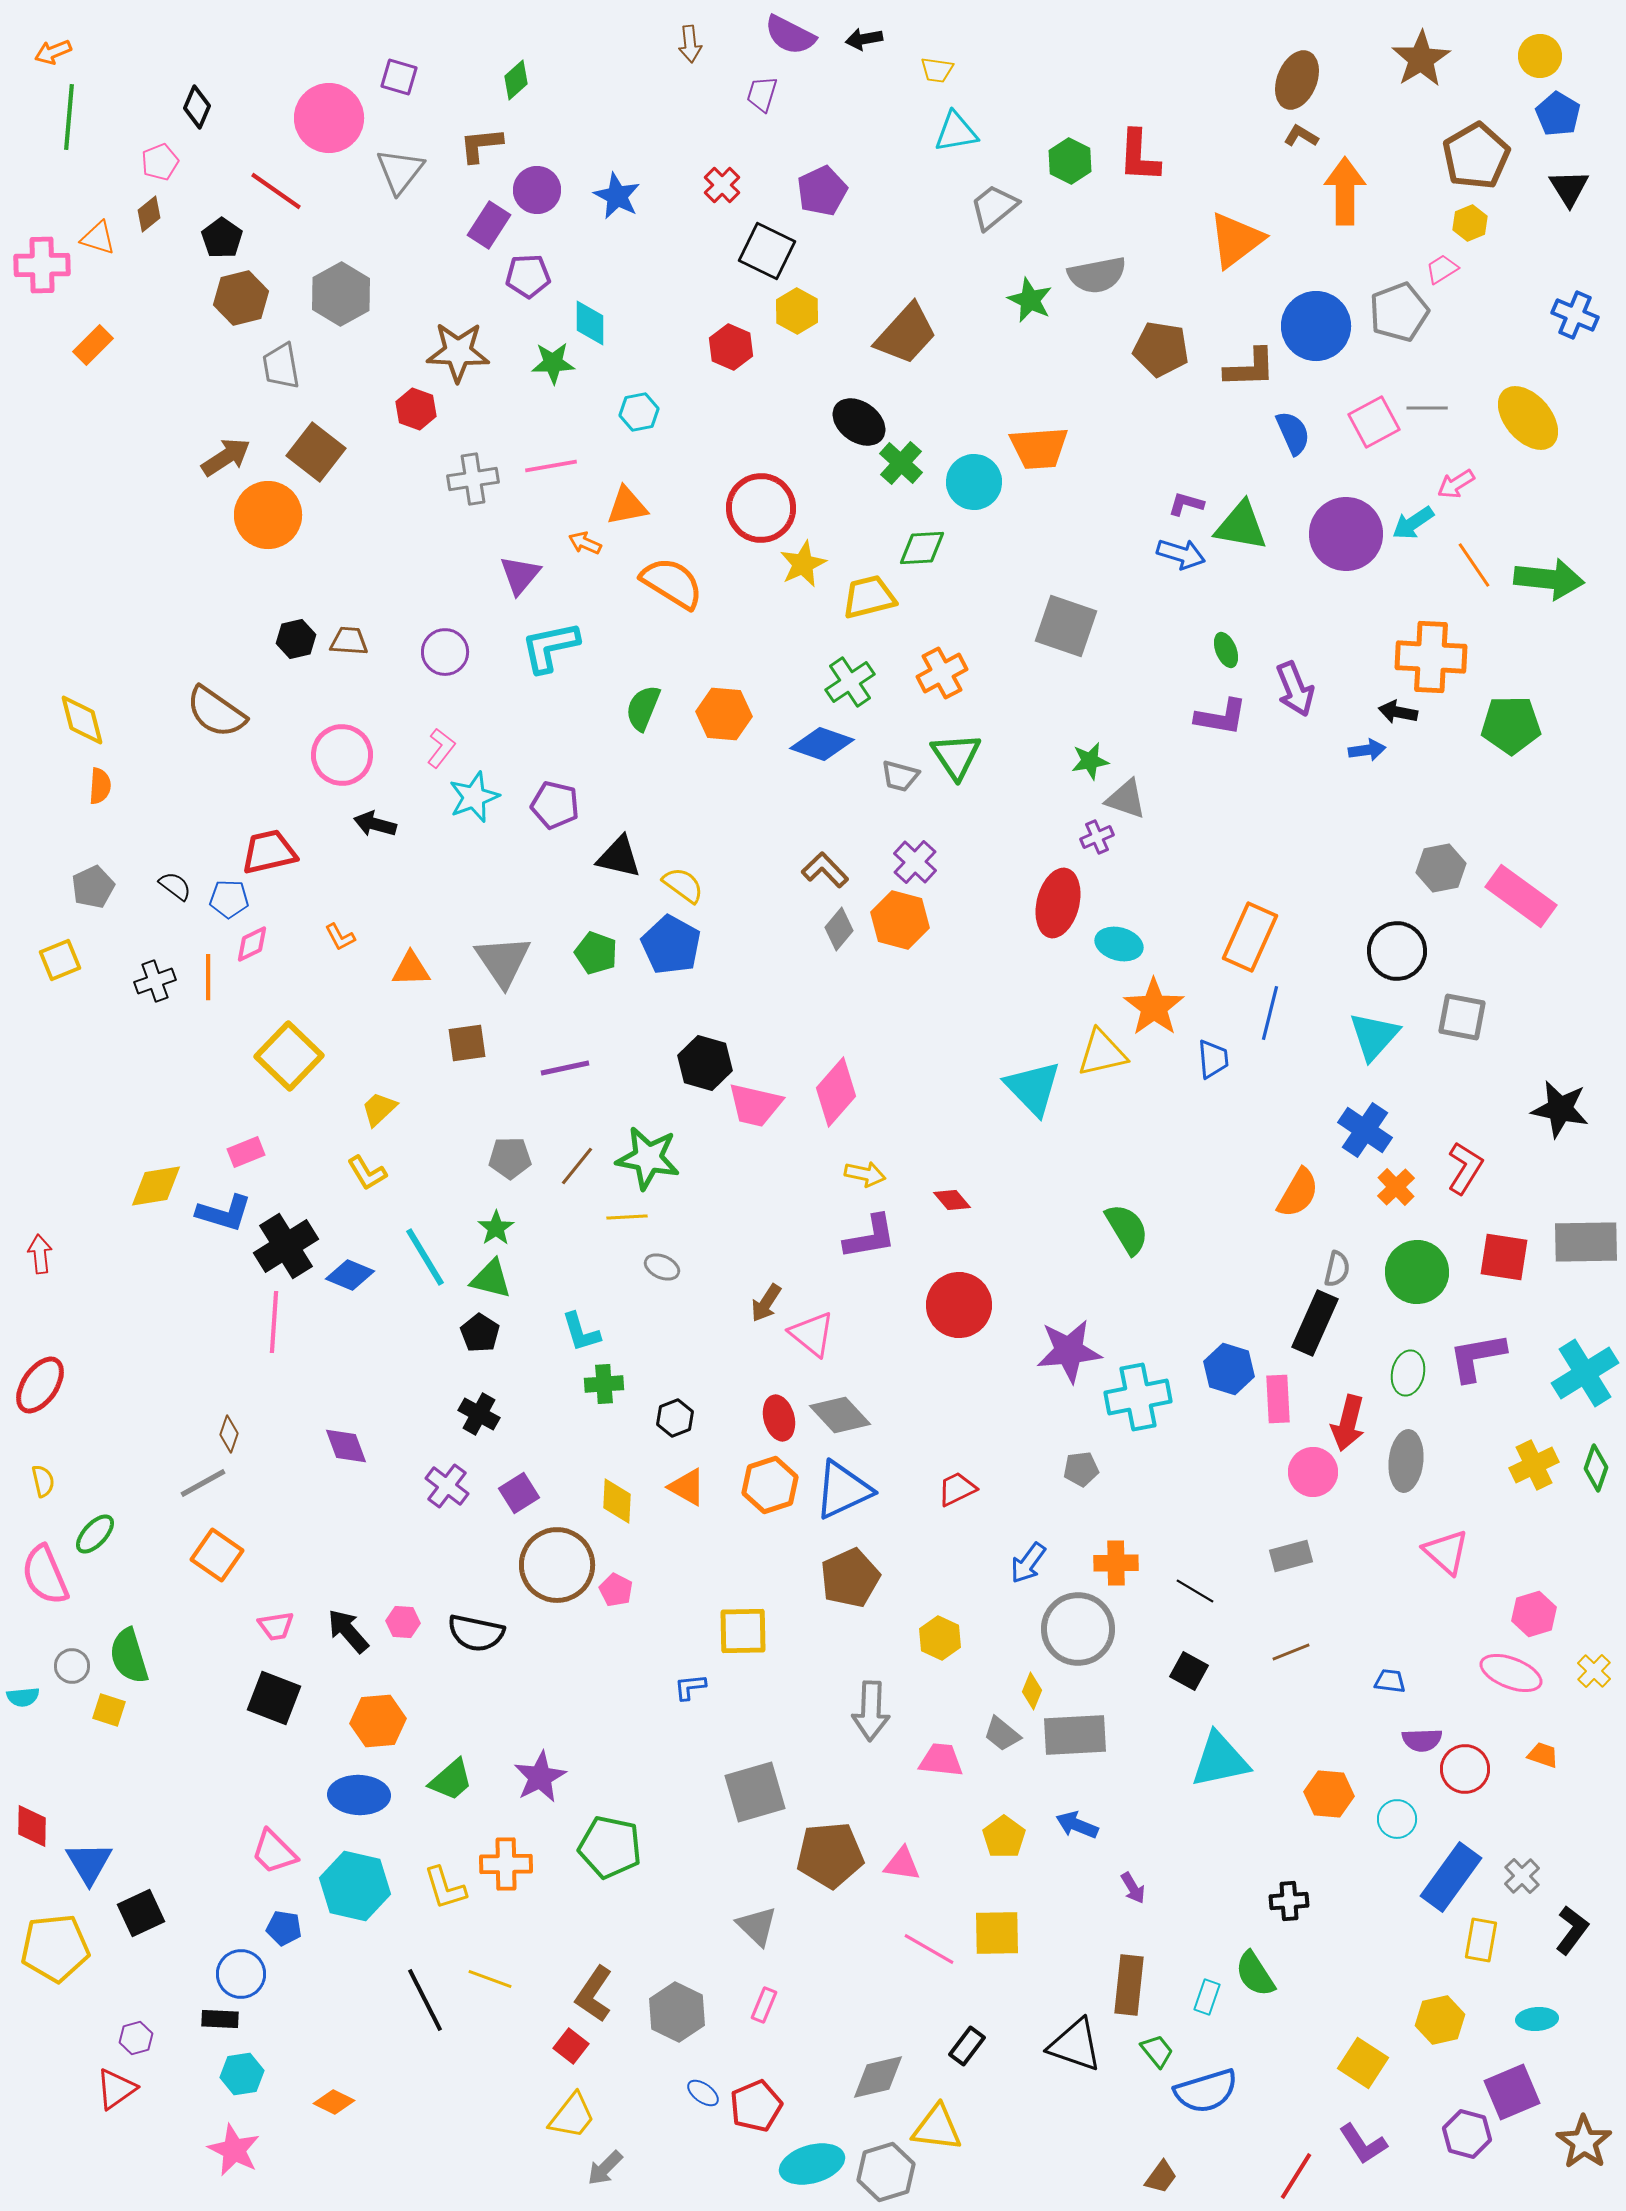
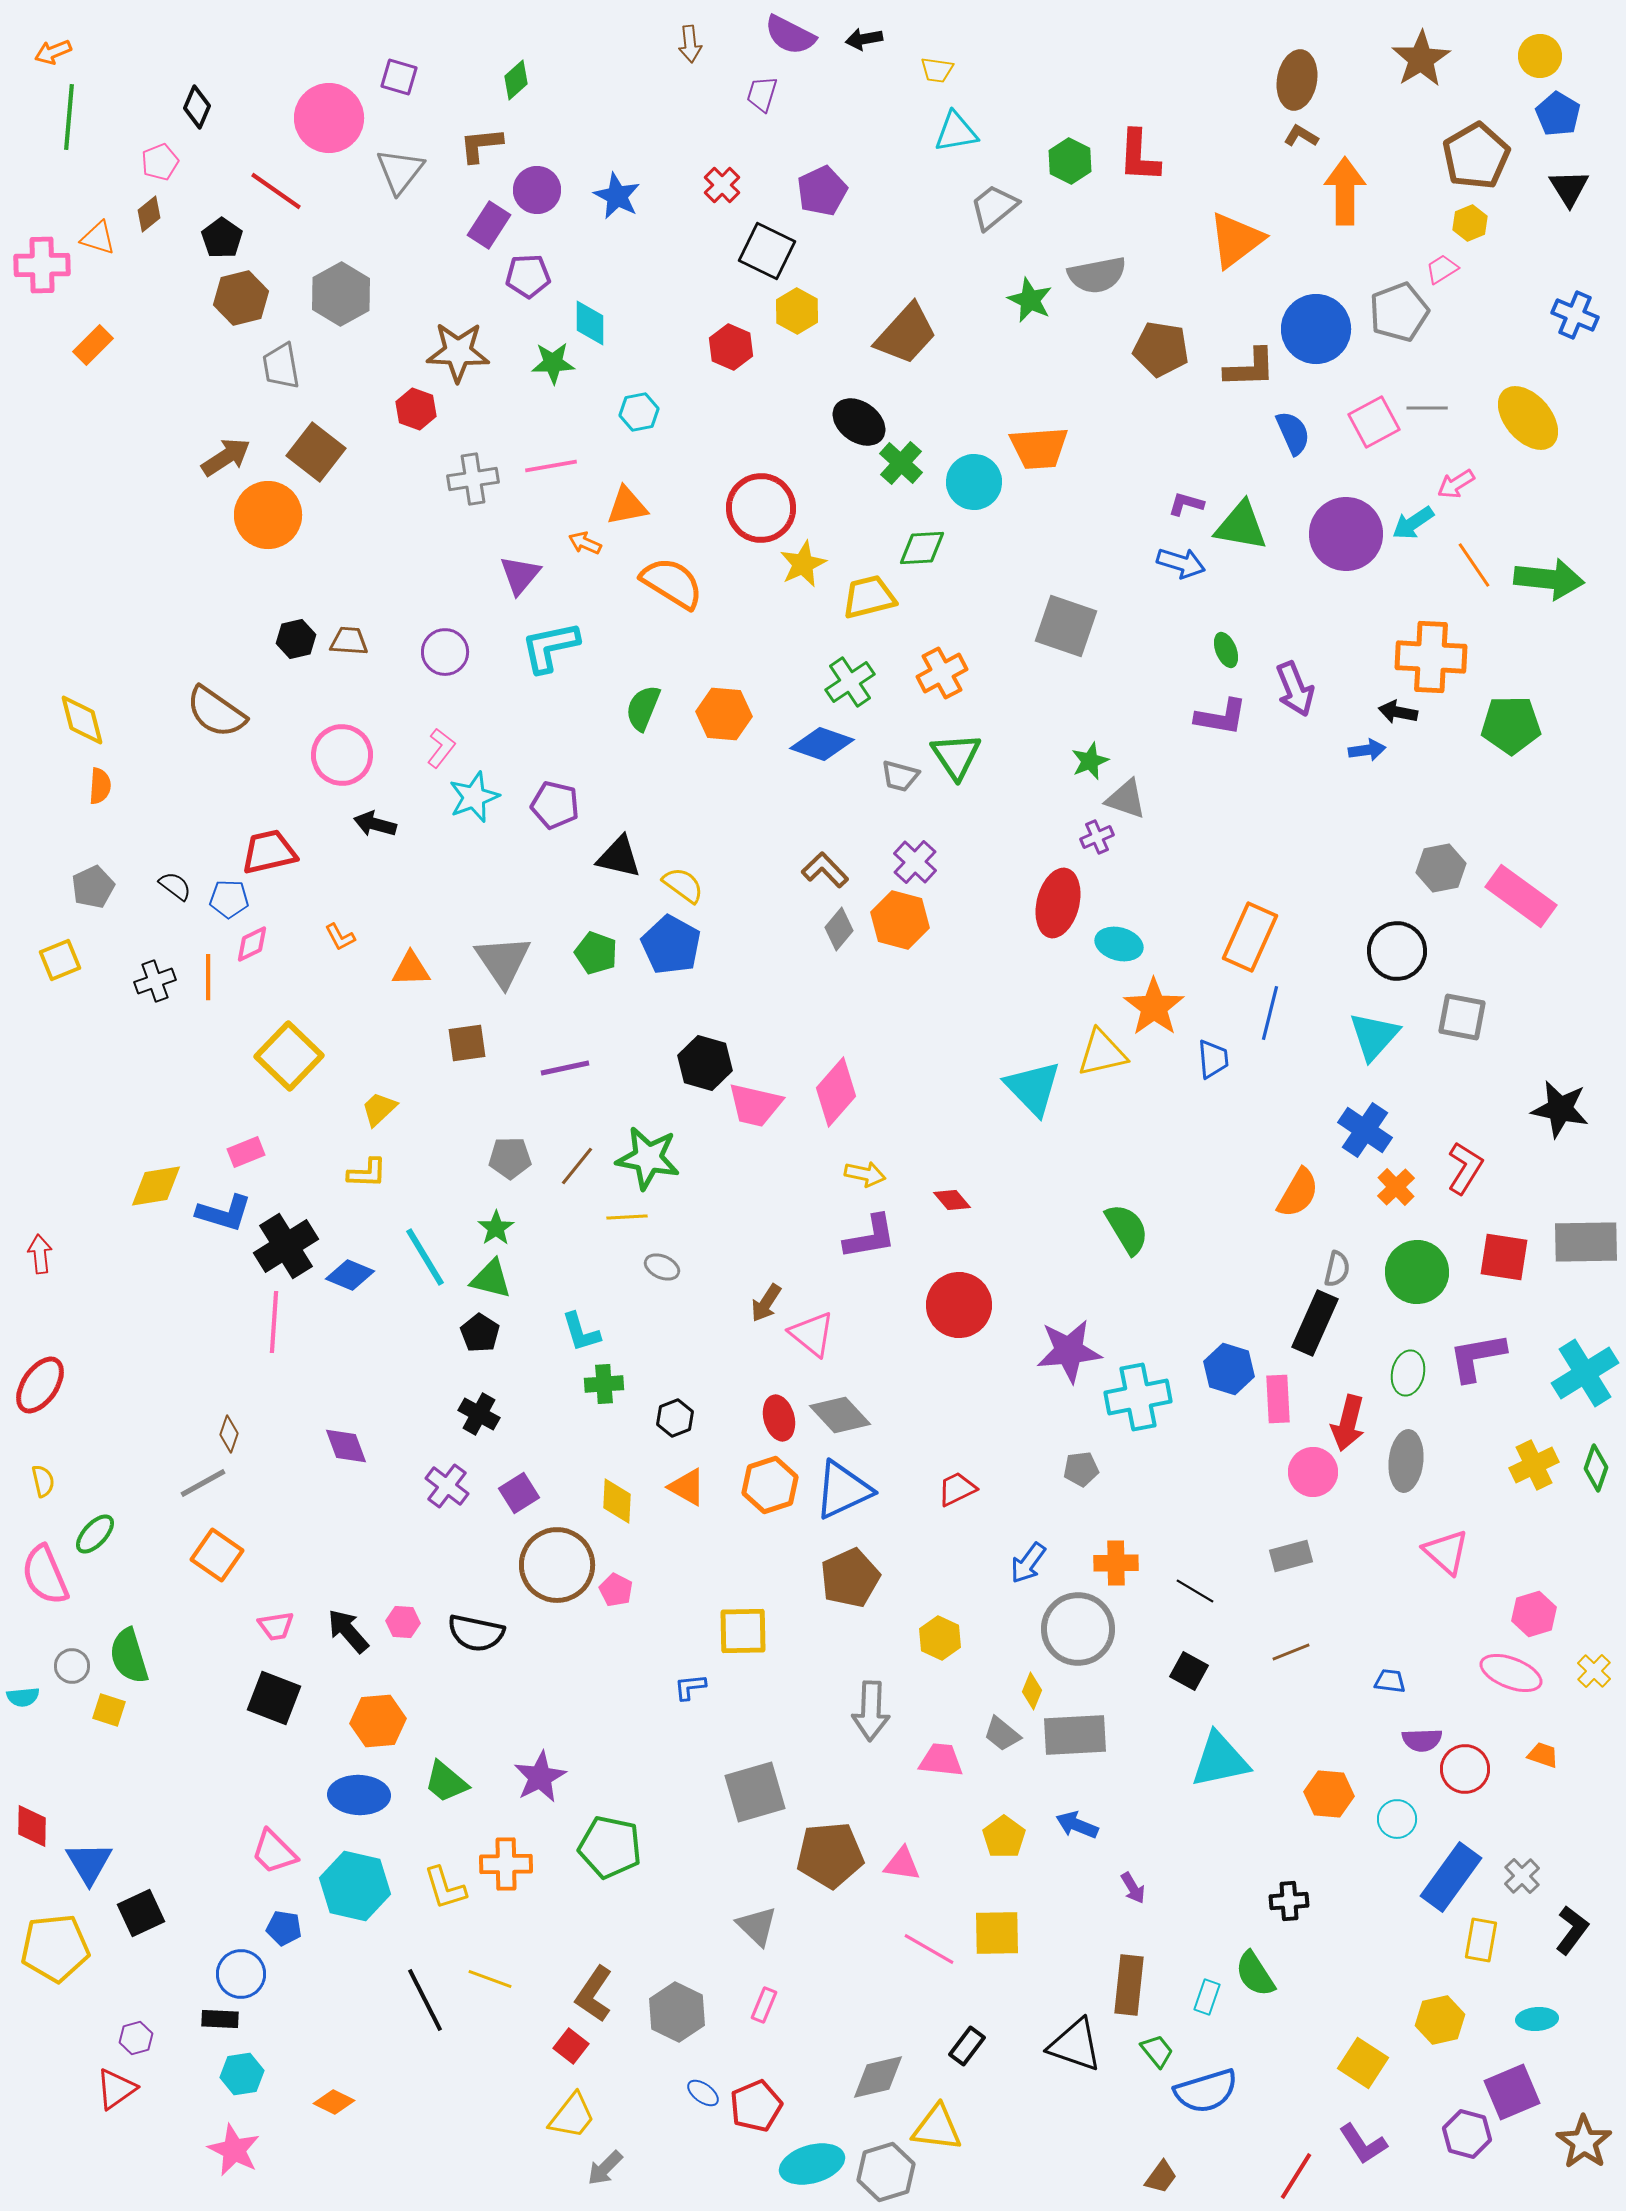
brown ellipse at (1297, 80): rotated 12 degrees counterclockwise
blue circle at (1316, 326): moved 3 px down
blue arrow at (1181, 554): moved 9 px down
green star at (1090, 761): rotated 12 degrees counterclockwise
yellow L-shape at (367, 1173): rotated 57 degrees counterclockwise
green trapezoid at (451, 1780): moved 5 px left, 2 px down; rotated 81 degrees clockwise
